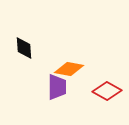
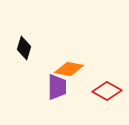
black diamond: rotated 20 degrees clockwise
